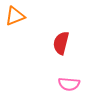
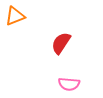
red semicircle: rotated 20 degrees clockwise
